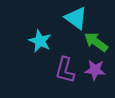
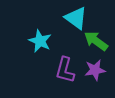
green arrow: moved 1 px up
purple star: rotated 15 degrees counterclockwise
